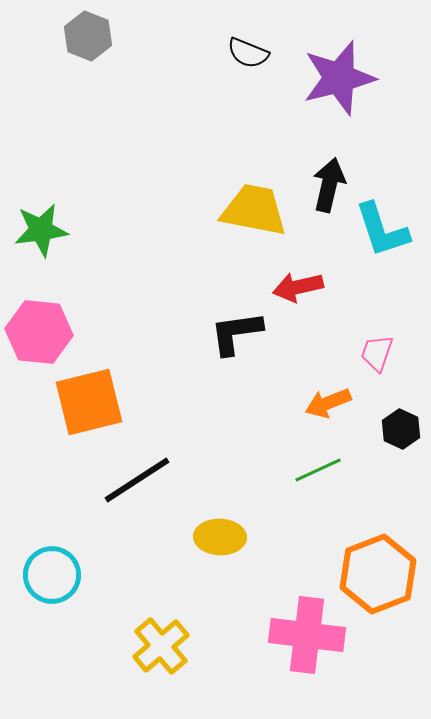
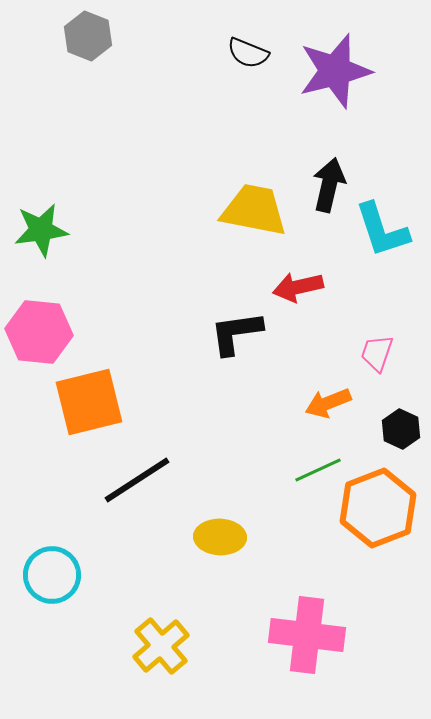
purple star: moved 4 px left, 7 px up
orange hexagon: moved 66 px up
